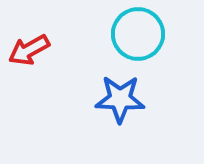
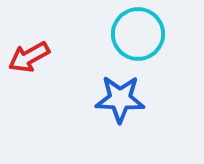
red arrow: moved 7 px down
